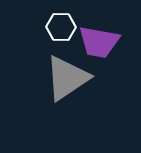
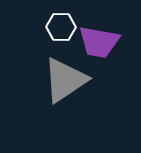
gray triangle: moved 2 px left, 2 px down
